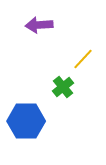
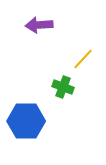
green cross: rotated 30 degrees counterclockwise
